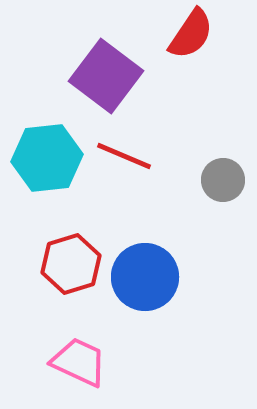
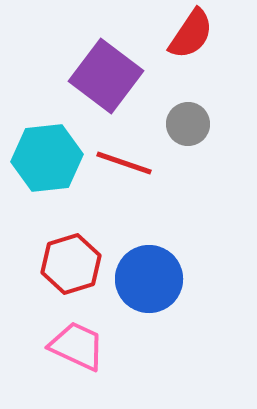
red line: moved 7 px down; rotated 4 degrees counterclockwise
gray circle: moved 35 px left, 56 px up
blue circle: moved 4 px right, 2 px down
pink trapezoid: moved 2 px left, 16 px up
